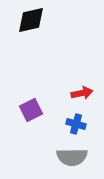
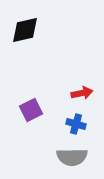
black diamond: moved 6 px left, 10 px down
